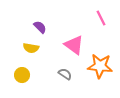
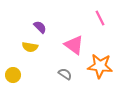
pink line: moved 1 px left
yellow semicircle: moved 1 px left, 1 px up
yellow circle: moved 9 px left
